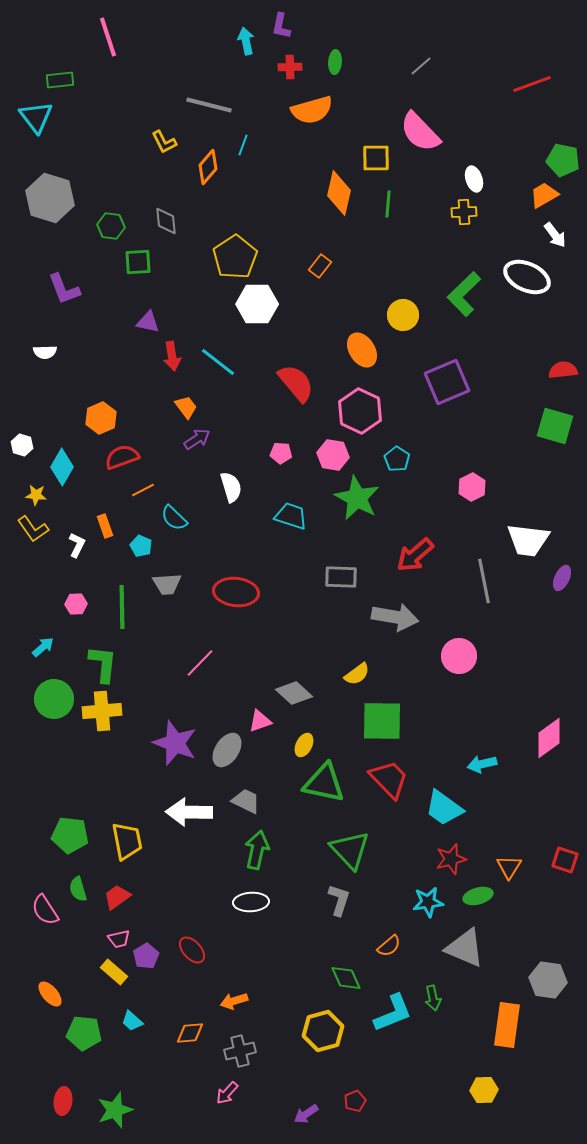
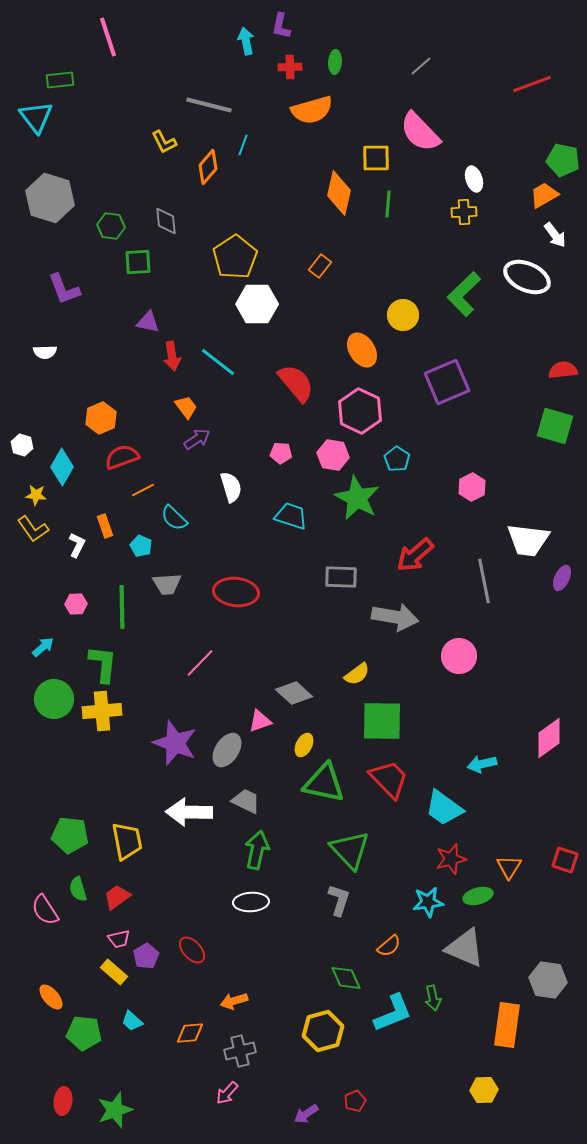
orange ellipse at (50, 994): moved 1 px right, 3 px down
